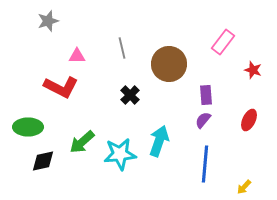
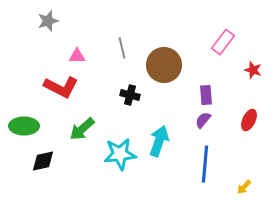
brown circle: moved 5 px left, 1 px down
black cross: rotated 30 degrees counterclockwise
green ellipse: moved 4 px left, 1 px up
green arrow: moved 13 px up
